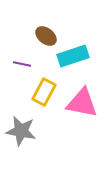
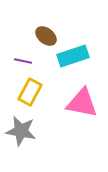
purple line: moved 1 px right, 3 px up
yellow rectangle: moved 14 px left
